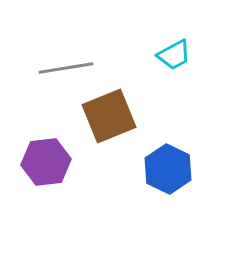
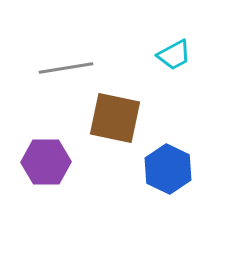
brown square: moved 6 px right, 2 px down; rotated 34 degrees clockwise
purple hexagon: rotated 6 degrees clockwise
